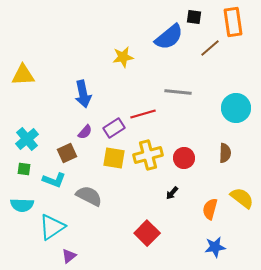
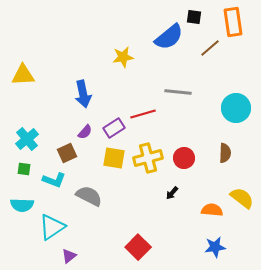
yellow cross: moved 3 px down
orange semicircle: moved 2 px right, 1 px down; rotated 80 degrees clockwise
red square: moved 9 px left, 14 px down
